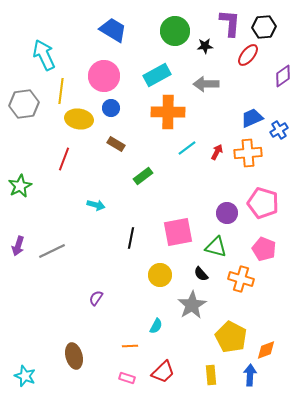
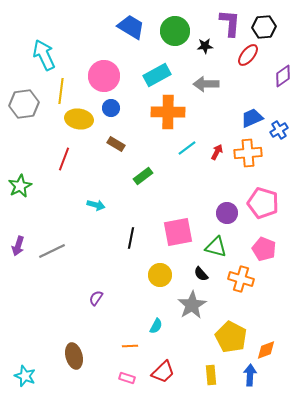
blue trapezoid at (113, 30): moved 18 px right, 3 px up
